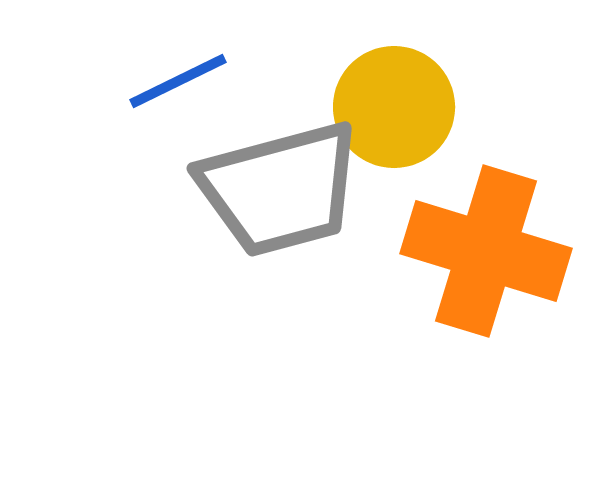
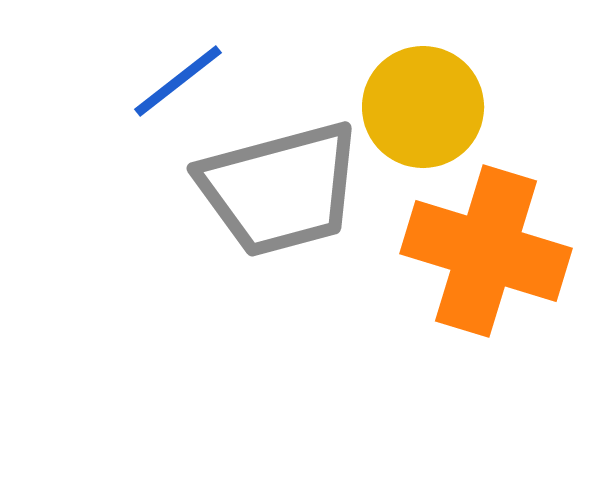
blue line: rotated 12 degrees counterclockwise
yellow circle: moved 29 px right
